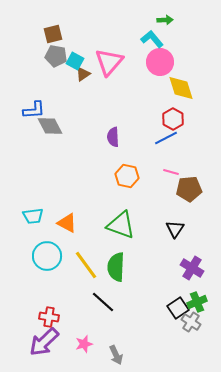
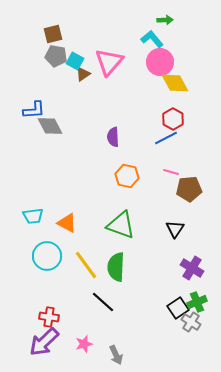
yellow diamond: moved 6 px left, 5 px up; rotated 12 degrees counterclockwise
